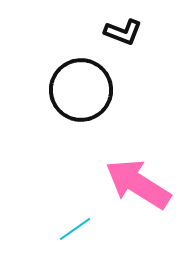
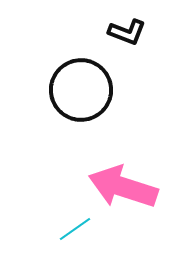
black L-shape: moved 4 px right
pink arrow: moved 15 px left, 3 px down; rotated 14 degrees counterclockwise
